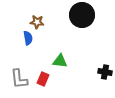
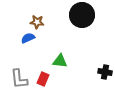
blue semicircle: rotated 104 degrees counterclockwise
